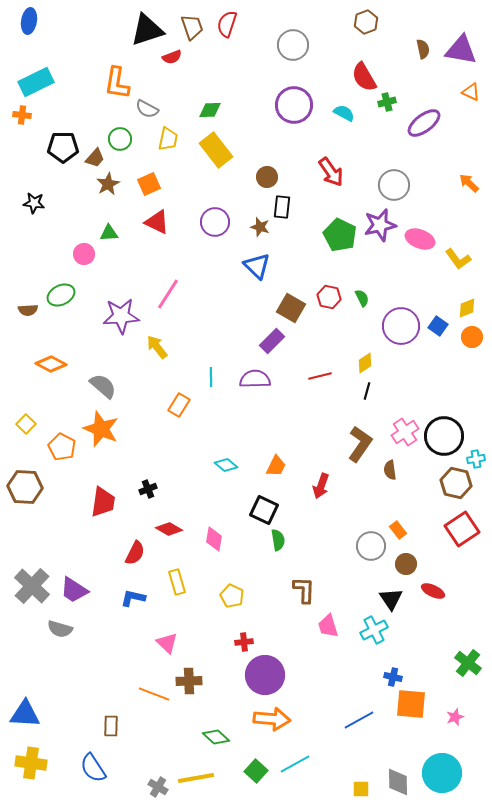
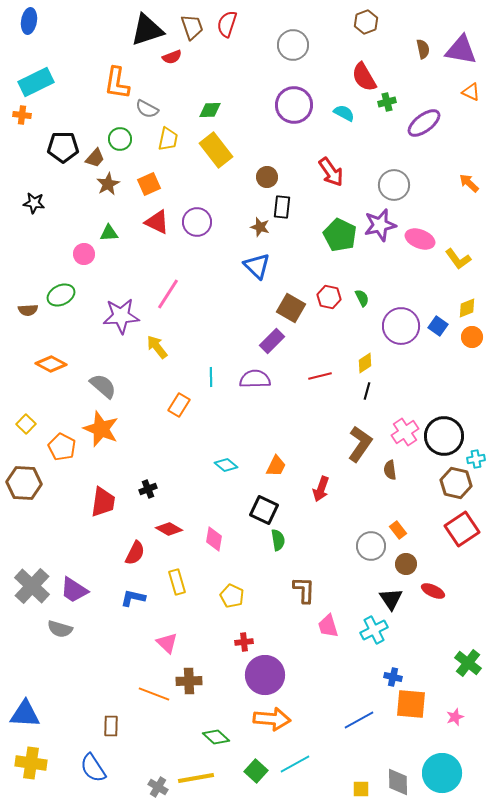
purple circle at (215, 222): moved 18 px left
red arrow at (321, 486): moved 3 px down
brown hexagon at (25, 487): moved 1 px left, 4 px up
